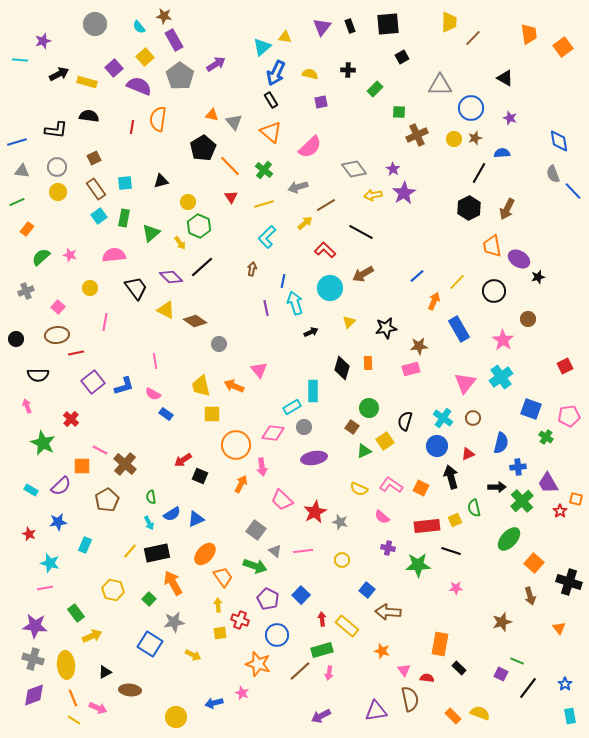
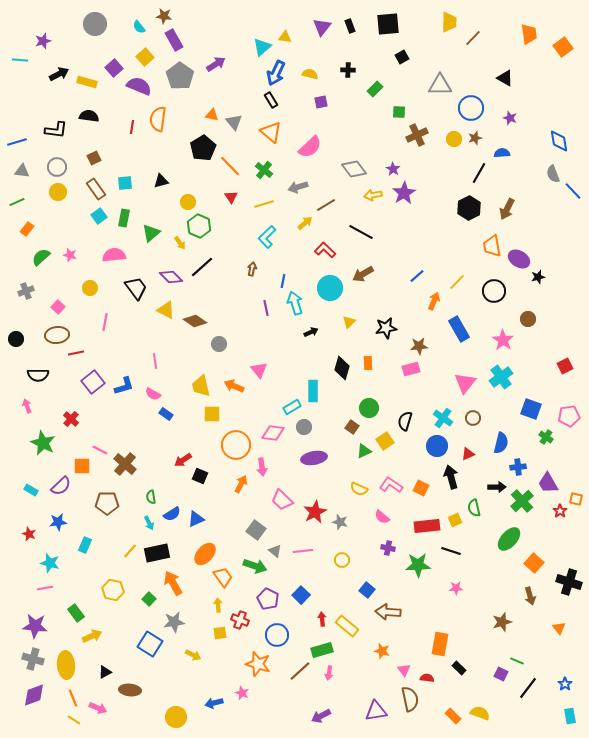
brown pentagon at (107, 500): moved 3 px down; rotated 30 degrees clockwise
